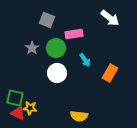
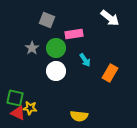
white circle: moved 1 px left, 2 px up
